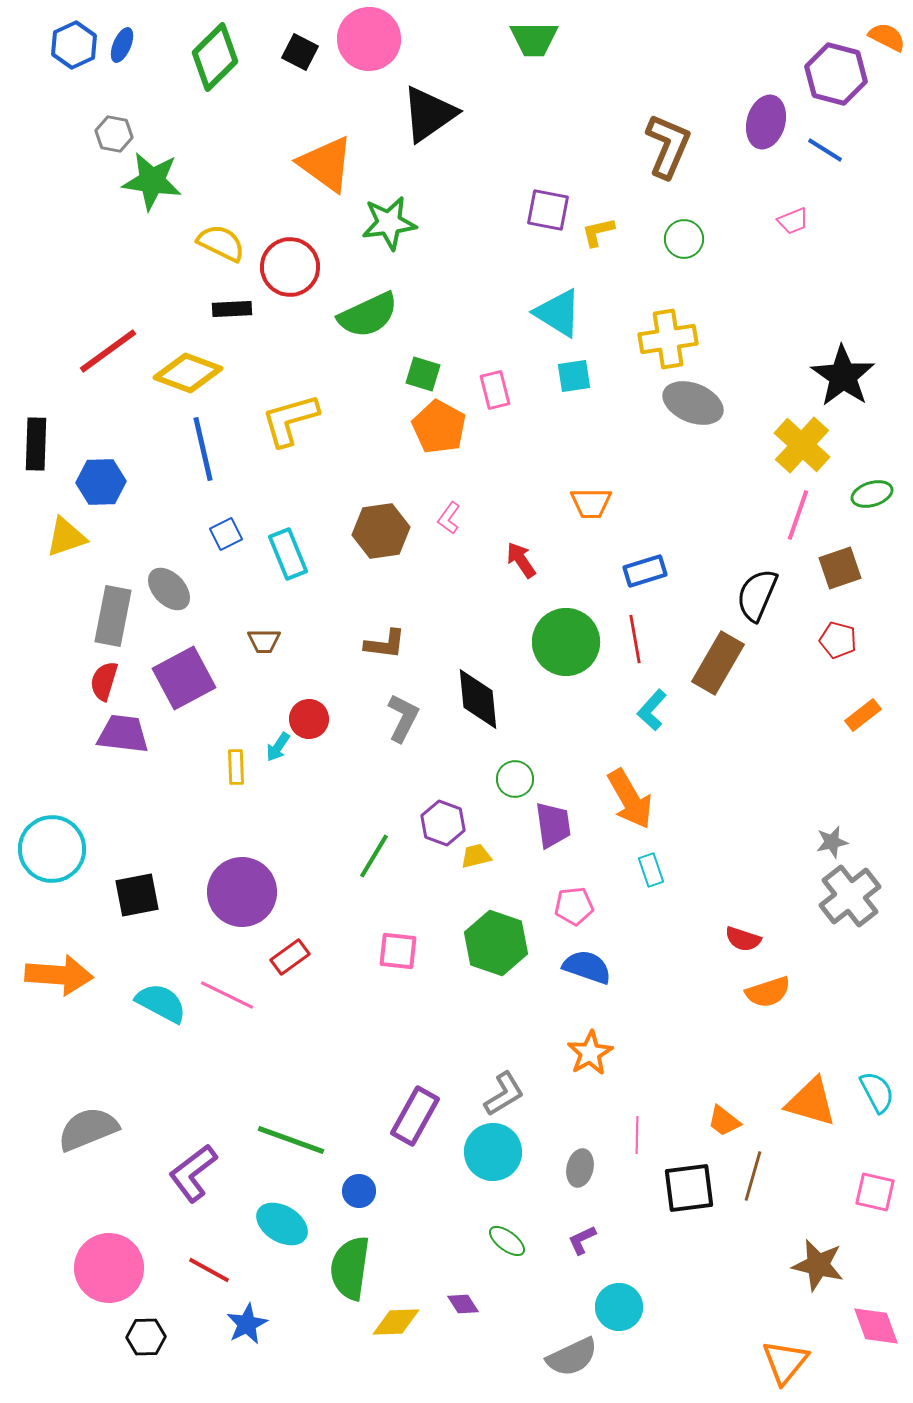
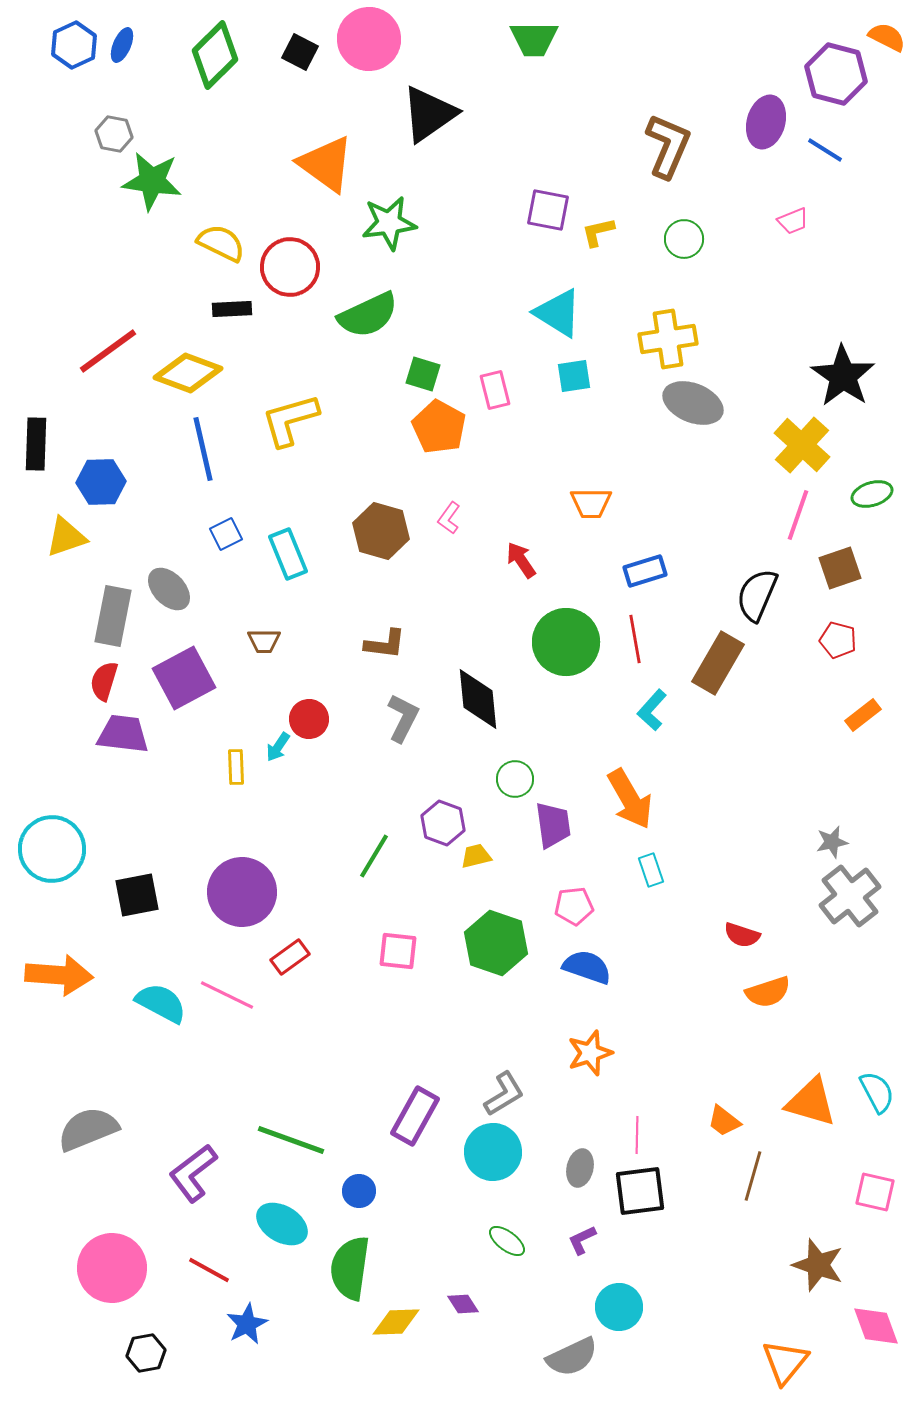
green diamond at (215, 57): moved 2 px up
brown hexagon at (381, 531): rotated 24 degrees clockwise
red semicircle at (743, 939): moved 1 px left, 4 px up
orange star at (590, 1053): rotated 12 degrees clockwise
black square at (689, 1188): moved 49 px left, 3 px down
brown star at (818, 1265): rotated 6 degrees clockwise
pink circle at (109, 1268): moved 3 px right
black hexagon at (146, 1337): moved 16 px down; rotated 9 degrees counterclockwise
